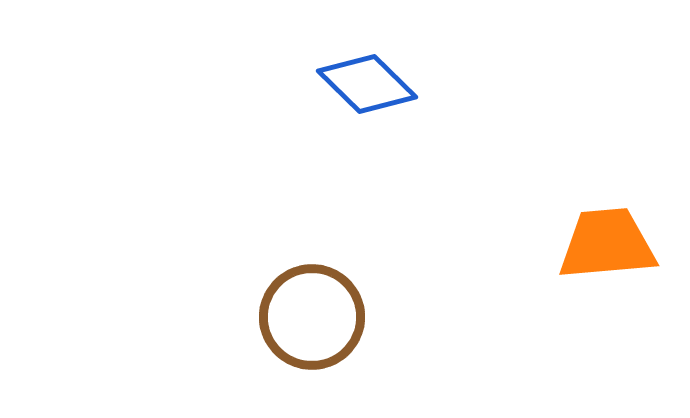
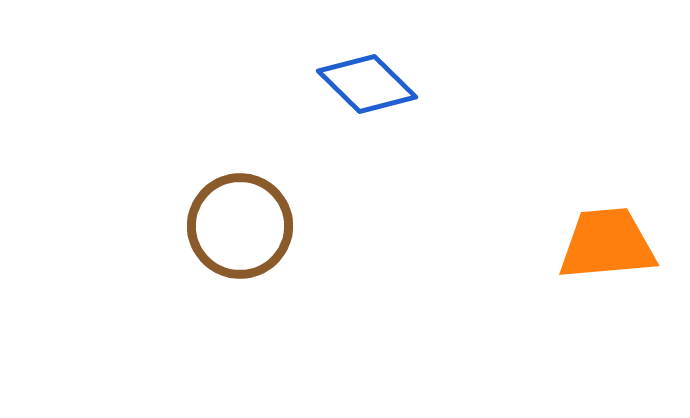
brown circle: moved 72 px left, 91 px up
